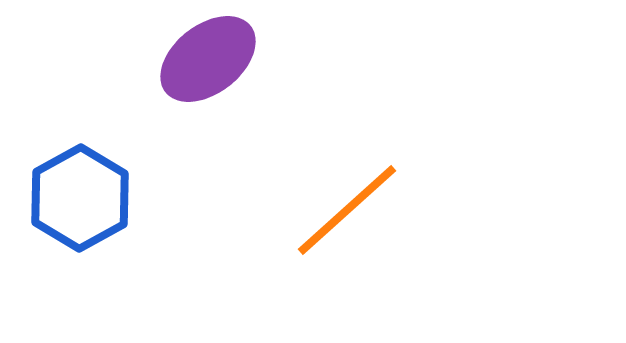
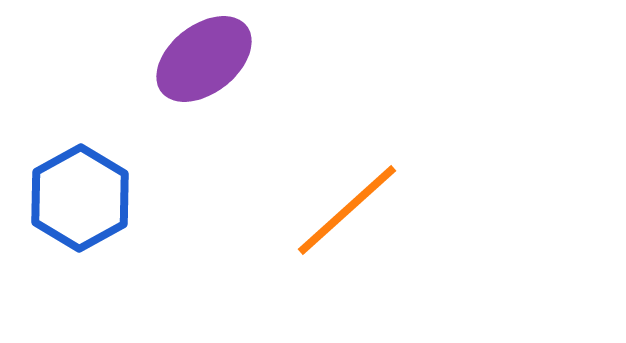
purple ellipse: moved 4 px left
